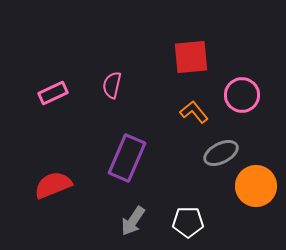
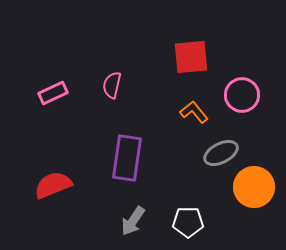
purple rectangle: rotated 15 degrees counterclockwise
orange circle: moved 2 px left, 1 px down
